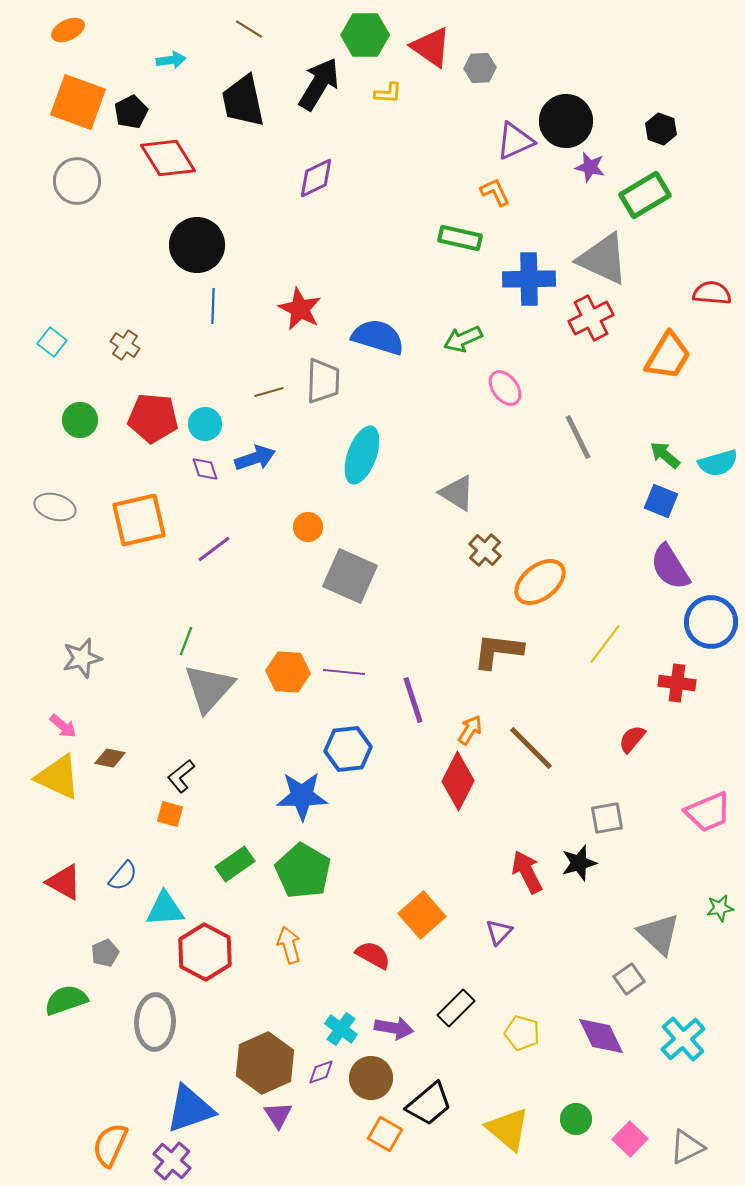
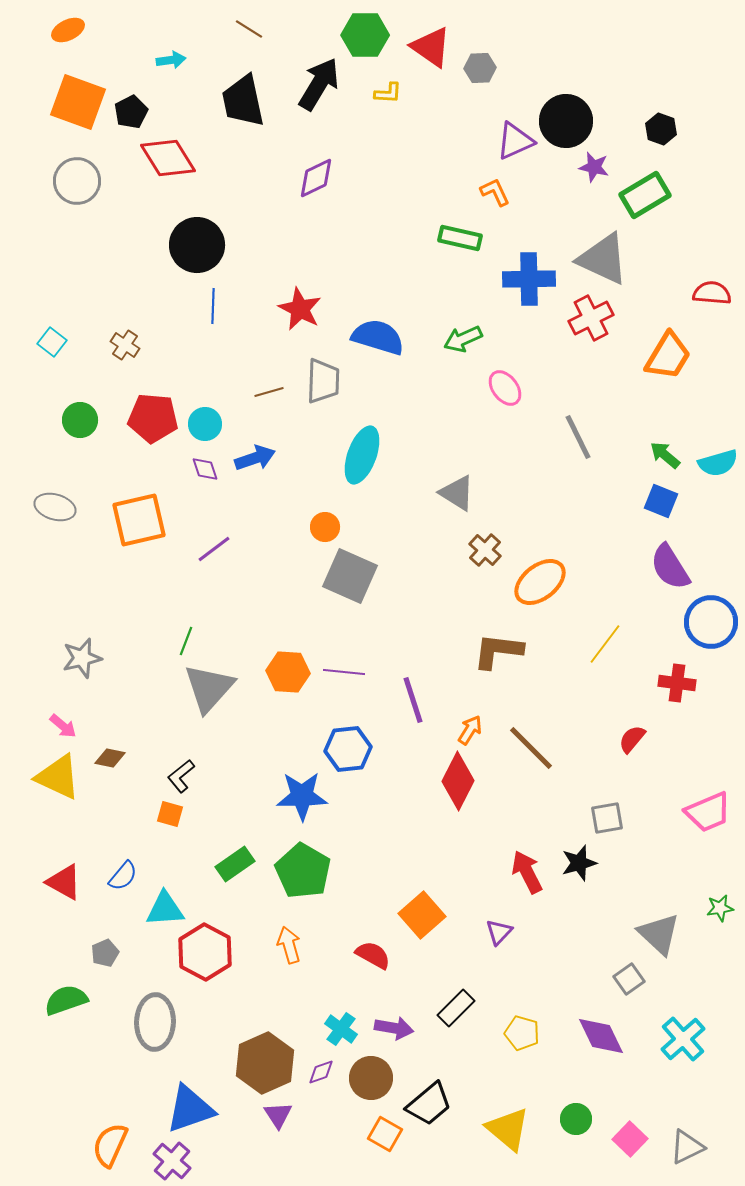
purple star at (590, 167): moved 4 px right
orange circle at (308, 527): moved 17 px right
